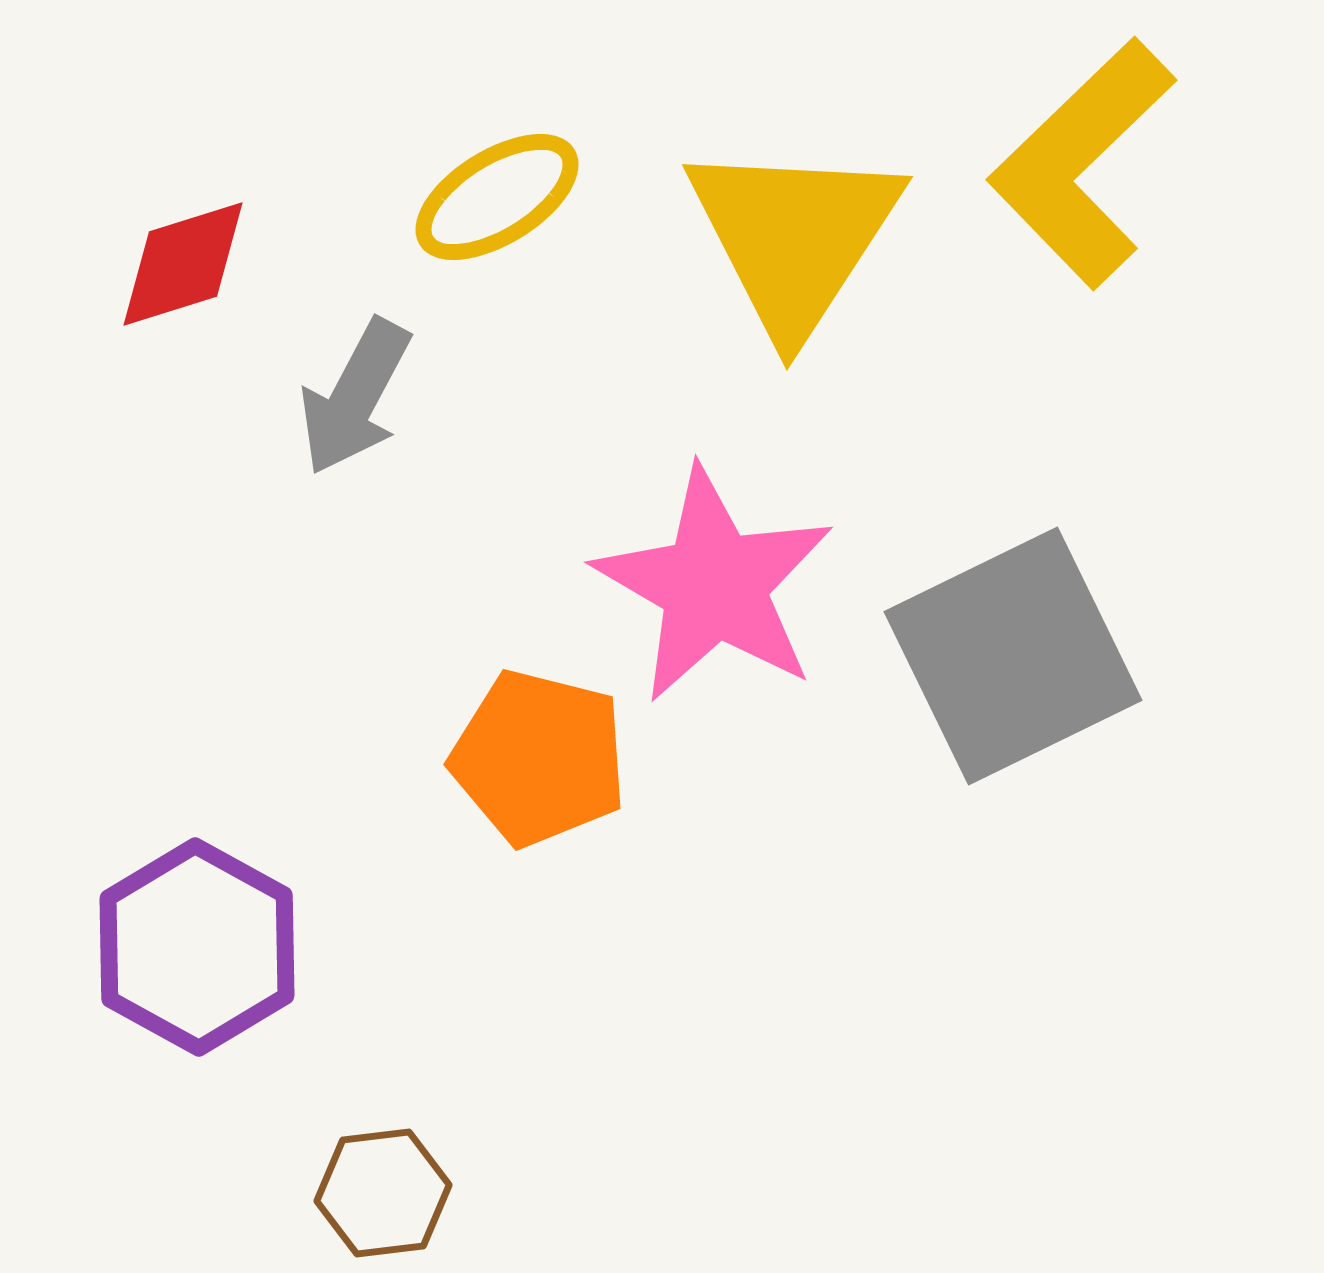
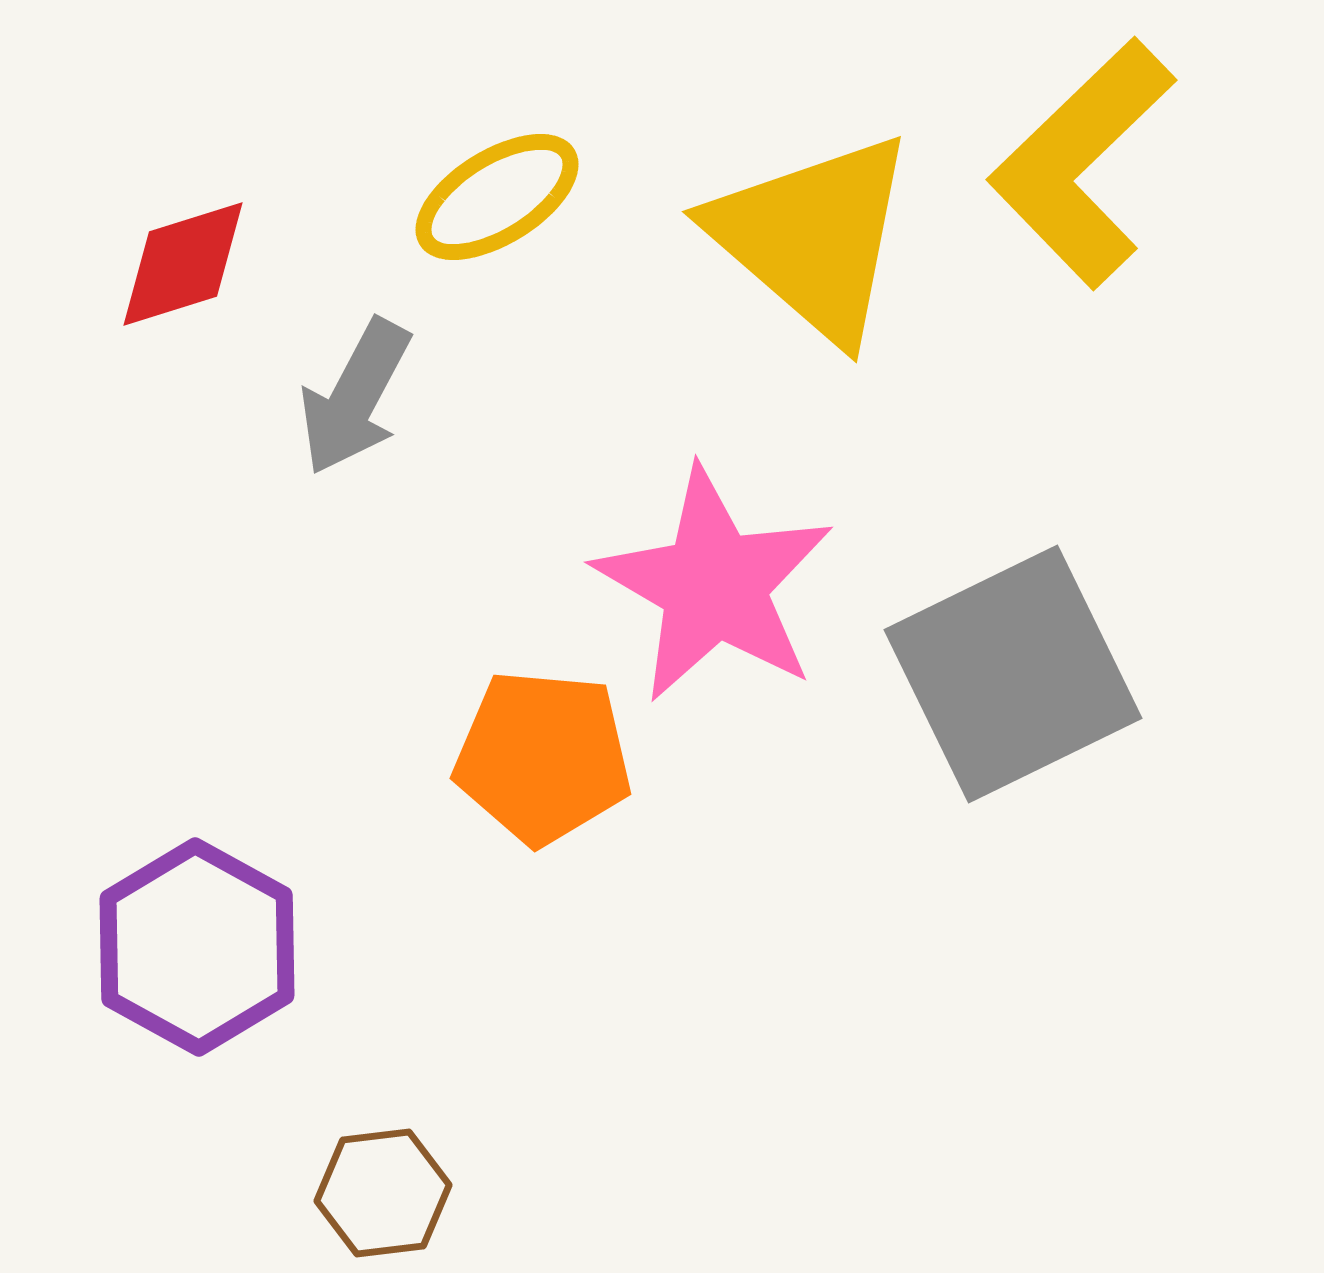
yellow triangle: moved 19 px right; rotated 22 degrees counterclockwise
gray square: moved 18 px down
orange pentagon: moved 4 px right, 1 px up; rotated 9 degrees counterclockwise
